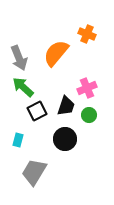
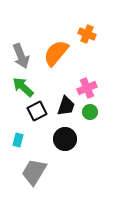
gray arrow: moved 2 px right, 2 px up
green circle: moved 1 px right, 3 px up
